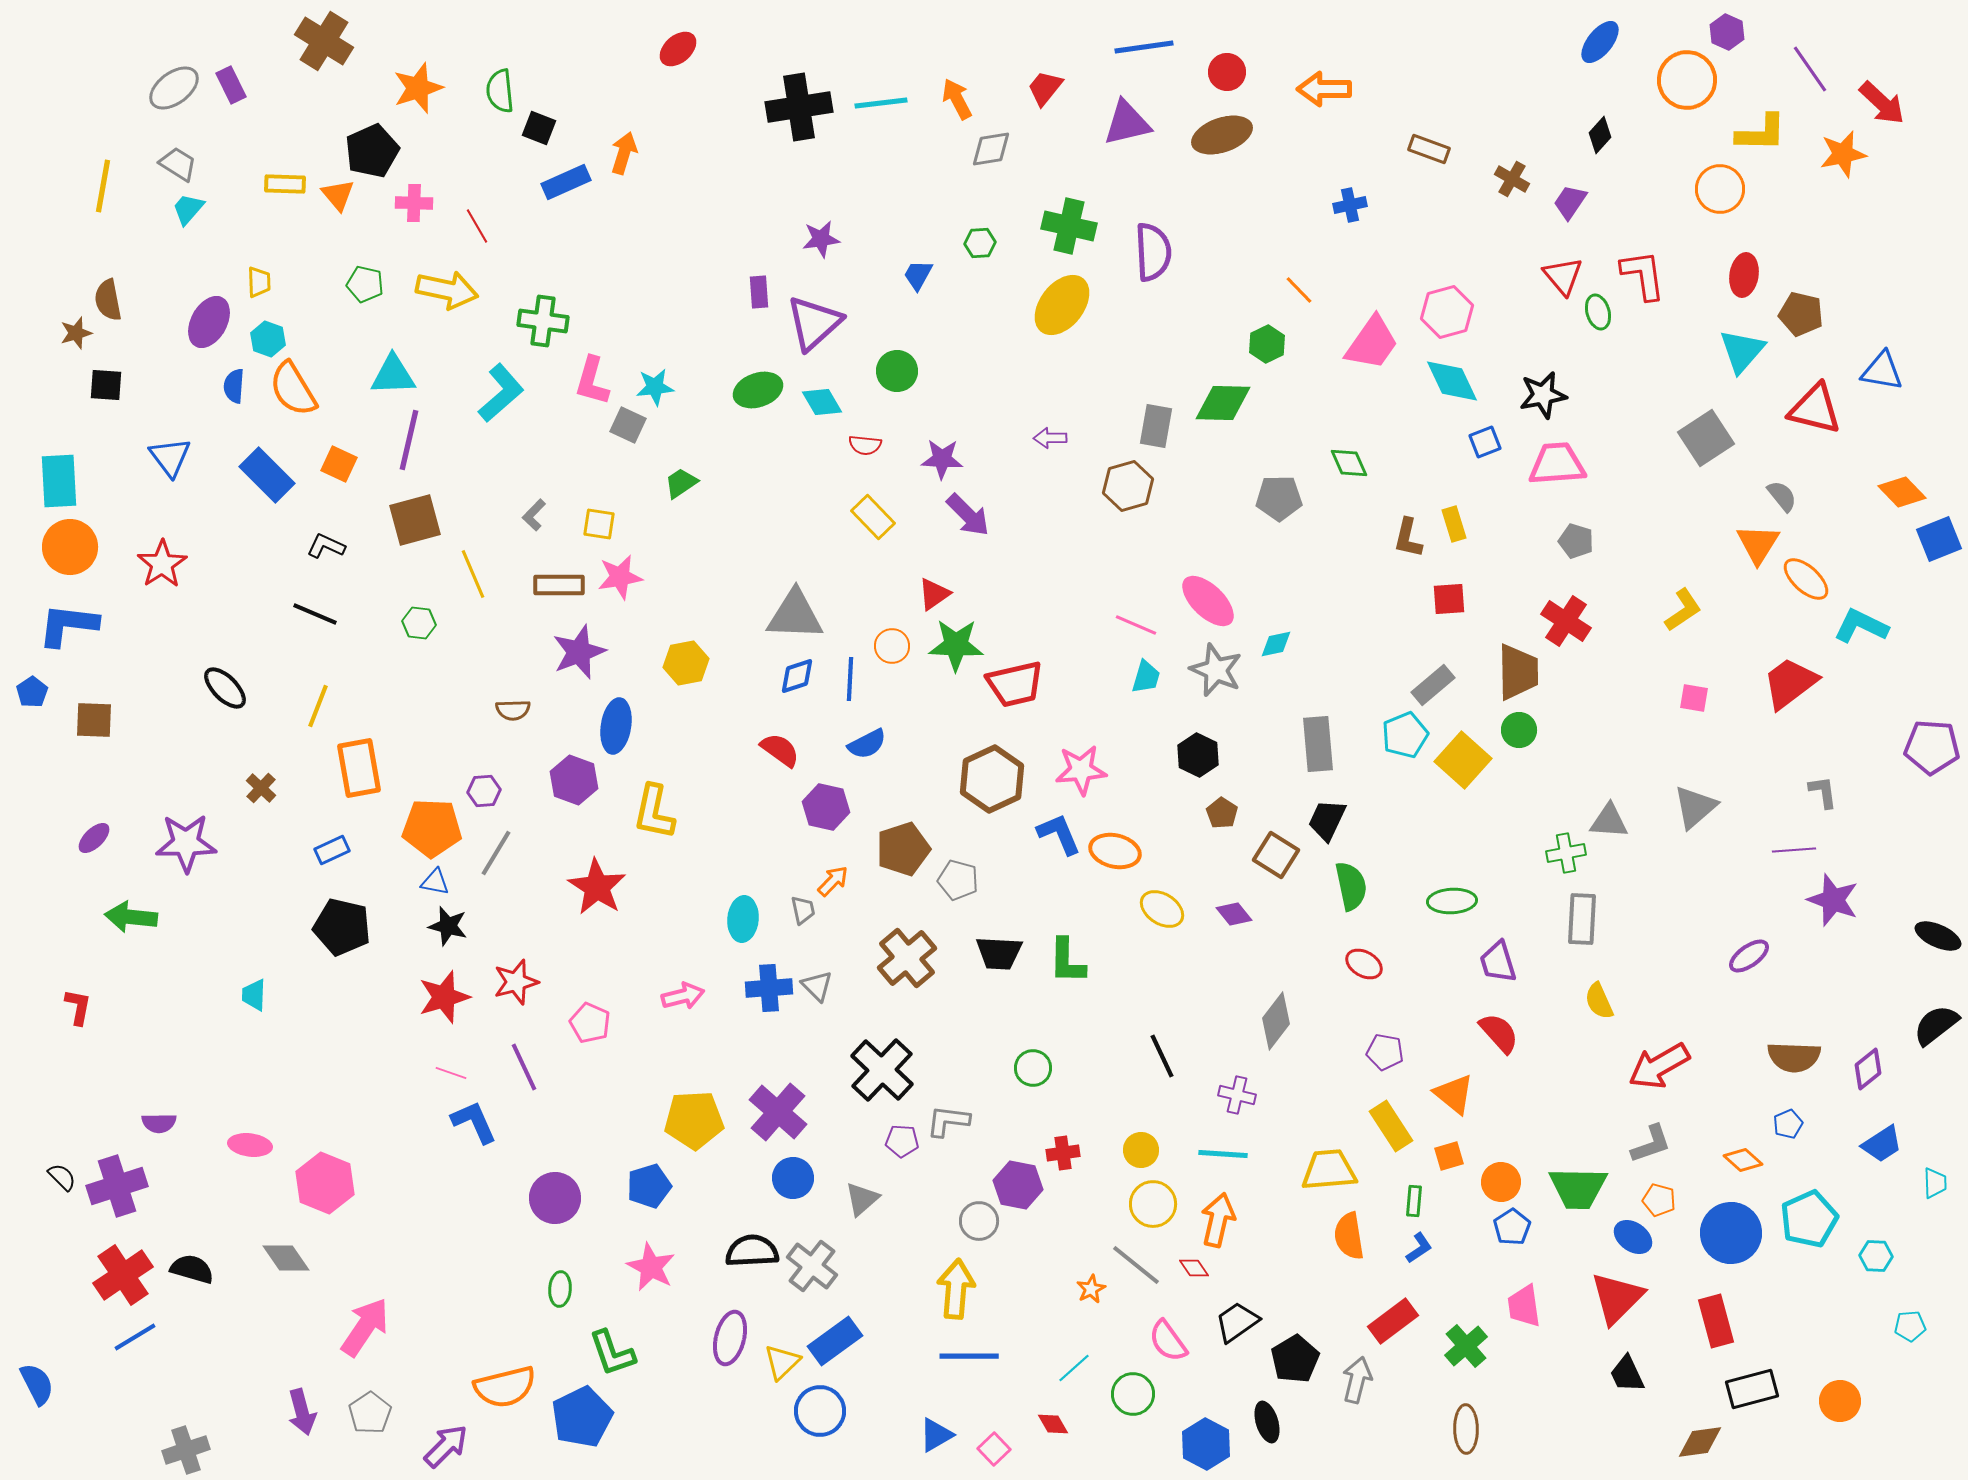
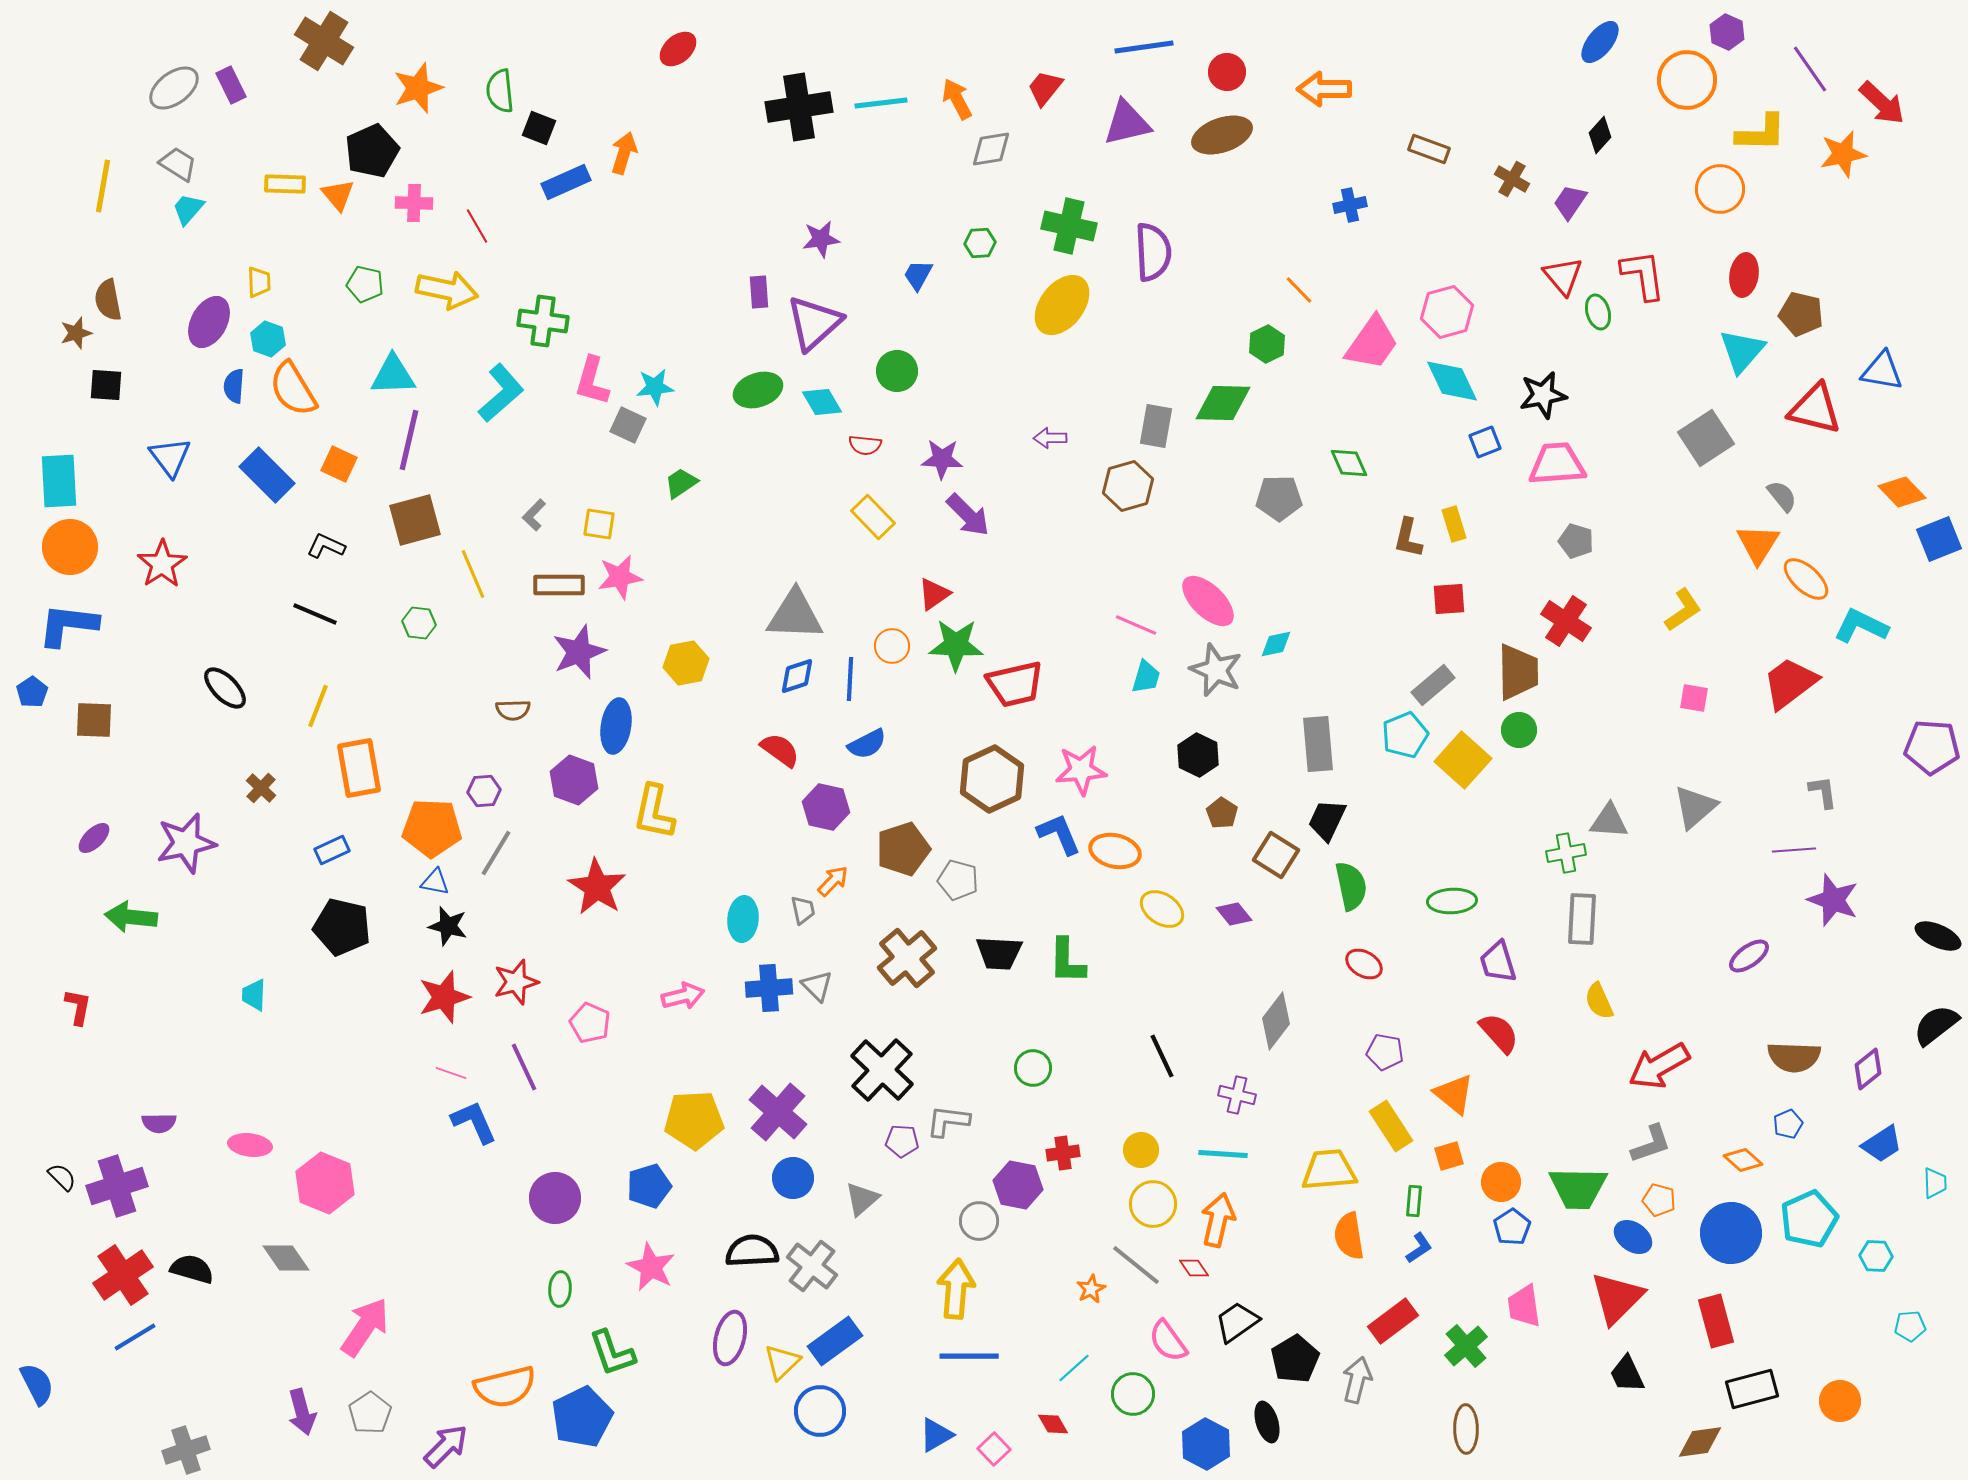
purple star at (186, 843): rotated 12 degrees counterclockwise
